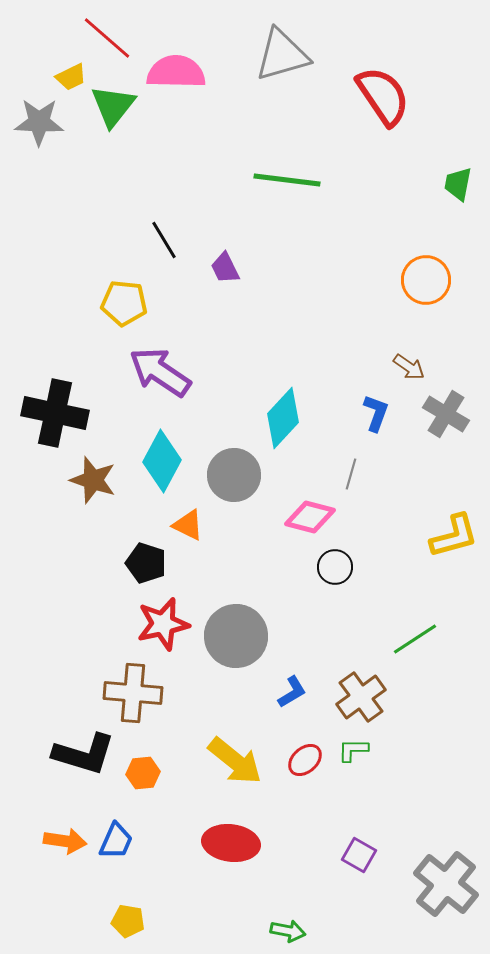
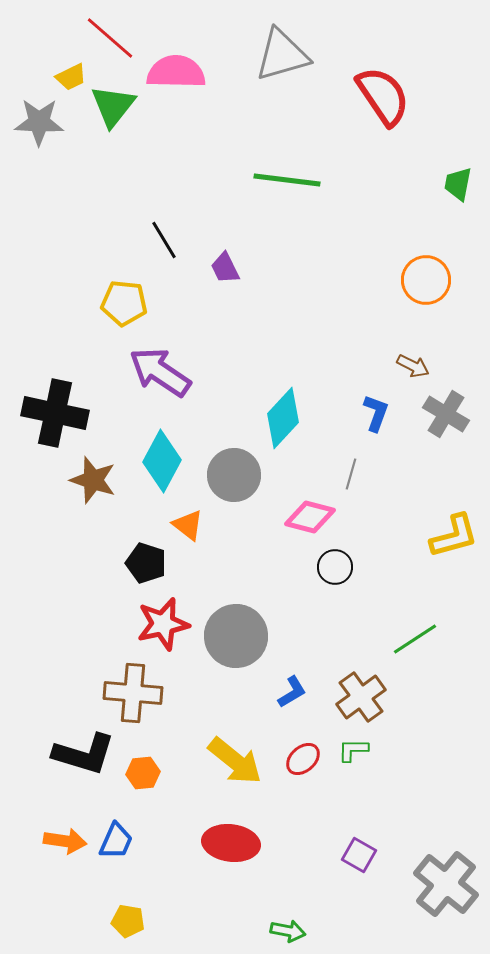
red line at (107, 38): moved 3 px right
brown arrow at (409, 367): moved 4 px right, 1 px up; rotated 8 degrees counterclockwise
orange triangle at (188, 525): rotated 12 degrees clockwise
red ellipse at (305, 760): moved 2 px left, 1 px up
